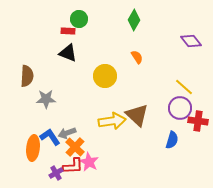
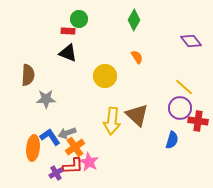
brown semicircle: moved 1 px right, 1 px up
yellow arrow: rotated 104 degrees clockwise
orange cross: rotated 12 degrees clockwise
